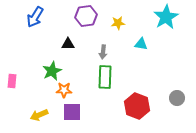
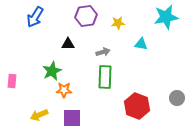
cyan star: rotated 20 degrees clockwise
gray arrow: rotated 112 degrees counterclockwise
purple square: moved 6 px down
